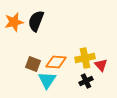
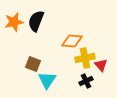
orange diamond: moved 16 px right, 21 px up
